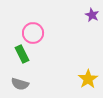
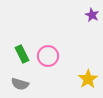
pink circle: moved 15 px right, 23 px down
